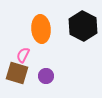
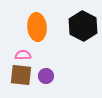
orange ellipse: moved 4 px left, 2 px up
pink semicircle: rotated 63 degrees clockwise
brown square: moved 4 px right, 2 px down; rotated 10 degrees counterclockwise
